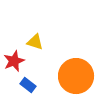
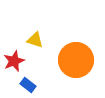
yellow triangle: moved 2 px up
orange circle: moved 16 px up
